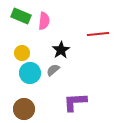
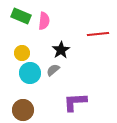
brown circle: moved 1 px left, 1 px down
